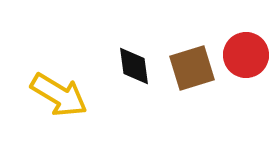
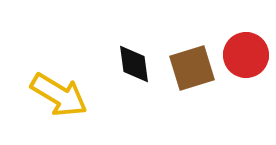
black diamond: moved 2 px up
